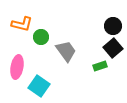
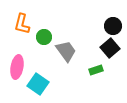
orange L-shape: rotated 90 degrees clockwise
green circle: moved 3 px right
black square: moved 3 px left
green rectangle: moved 4 px left, 4 px down
cyan square: moved 1 px left, 2 px up
